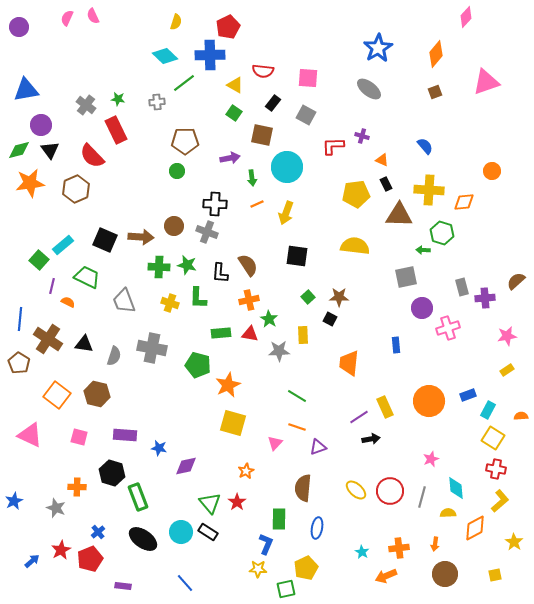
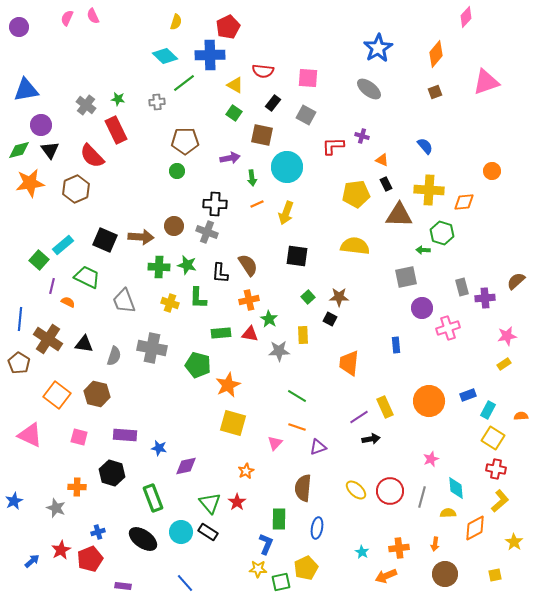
yellow rectangle at (507, 370): moved 3 px left, 6 px up
green rectangle at (138, 497): moved 15 px right, 1 px down
blue cross at (98, 532): rotated 24 degrees clockwise
green square at (286, 589): moved 5 px left, 7 px up
